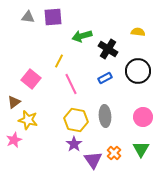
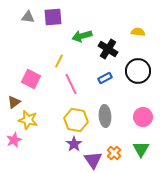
pink square: rotated 12 degrees counterclockwise
